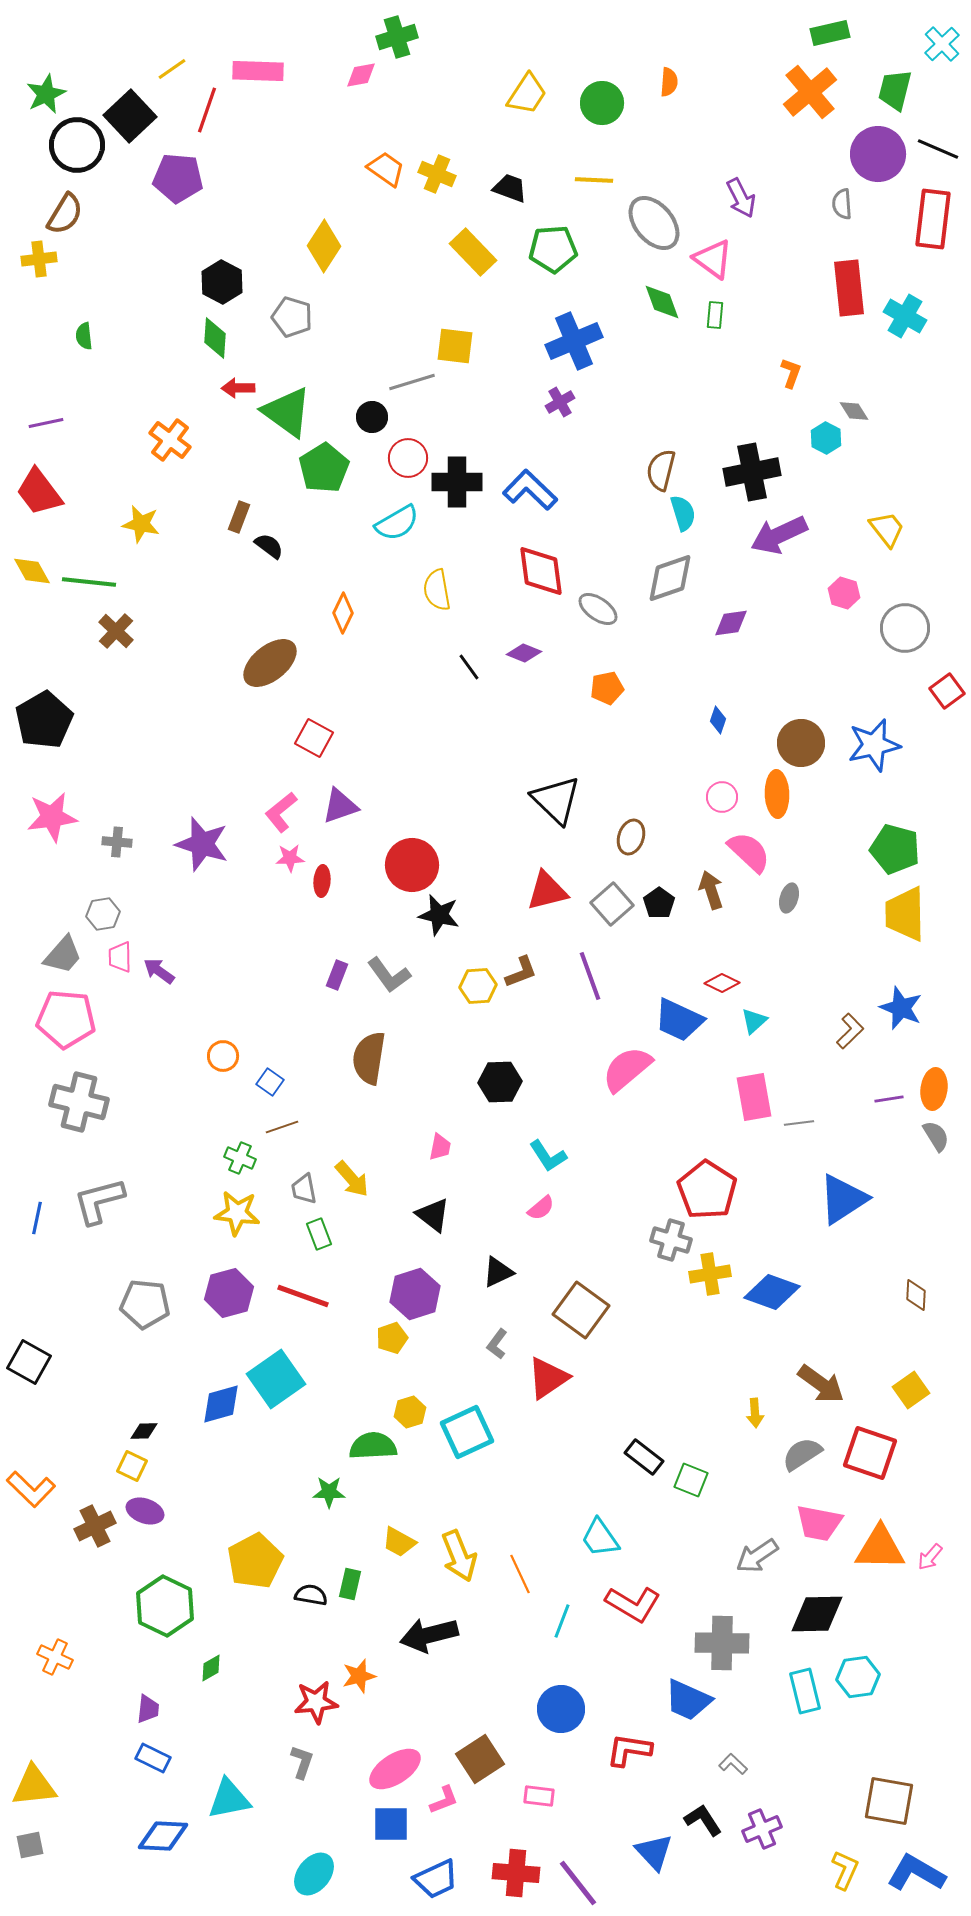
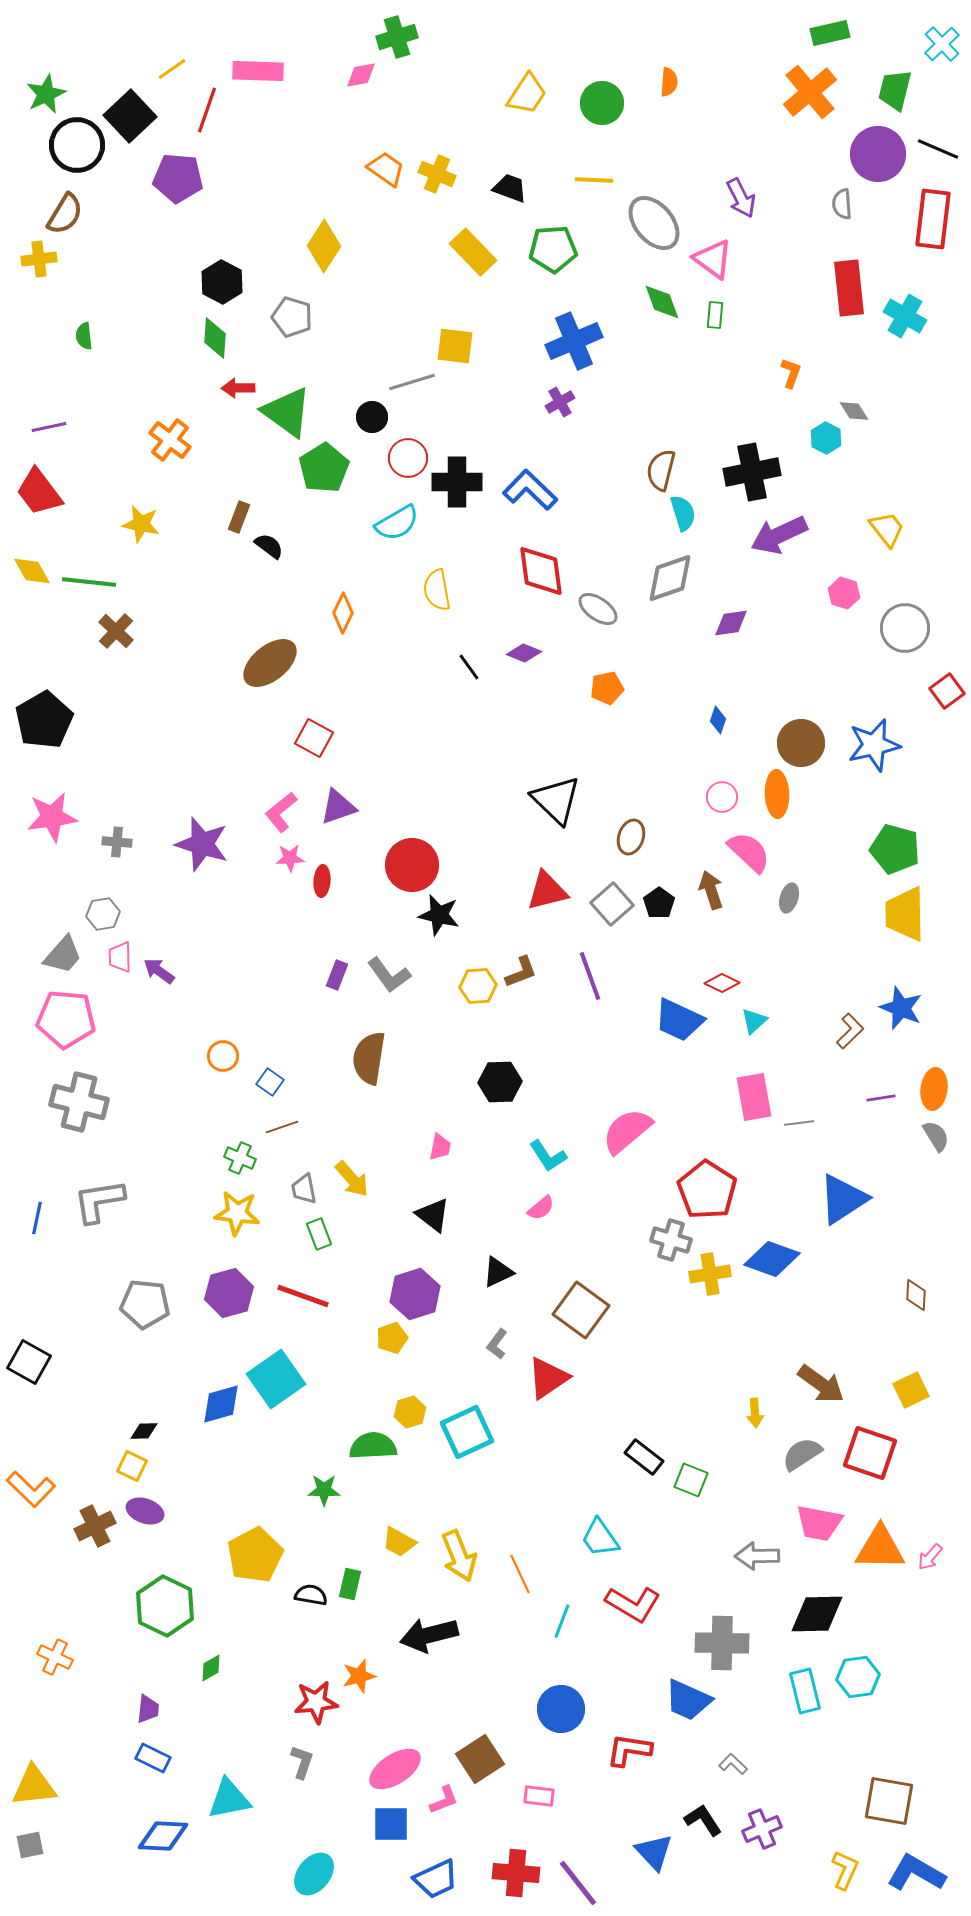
purple line at (46, 423): moved 3 px right, 4 px down
purple triangle at (340, 806): moved 2 px left, 1 px down
pink semicircle at (627, 1069): moved 62 px down
purple line at (889, 1099): moved 8 px left, 1 px up
gray L-shape at (99, 1201): rotated 6 degrees clockwise
blue diamond at (772, 1292): moved 33 px up
yellow square at (911, 1390): rotated 9 degrees clockwise
green star at (329, 1492): moved 5 px left, 2 px up
gray arrow at (757, 1556): rotated 33 degrees clockwise
yellow pentagon at (255, 1561): moved 6 px up
